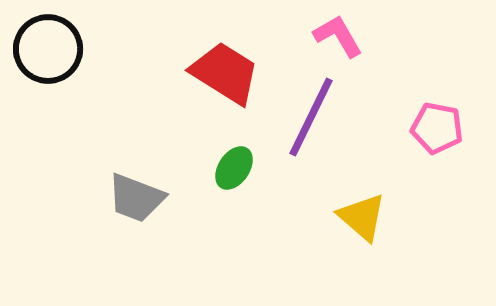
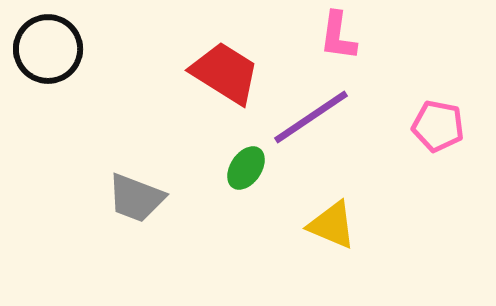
pink L-shape: rotated 142 degrees counterclockwise
purple line: rotated 30 degrees clockwise
pink pentagon: moved 1 px right, 2 px up
green ellipse: moved 12 px right
yellow triangle: moved 30 px left, 8 px down; rotated 18 degrees counterclockwise
